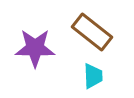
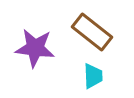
purple star: rotated 6 degrees clockwise
